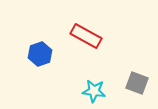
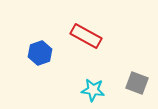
blue hexagon: moved 1 px up
cyan star: moved 1 px left, 1 px up
